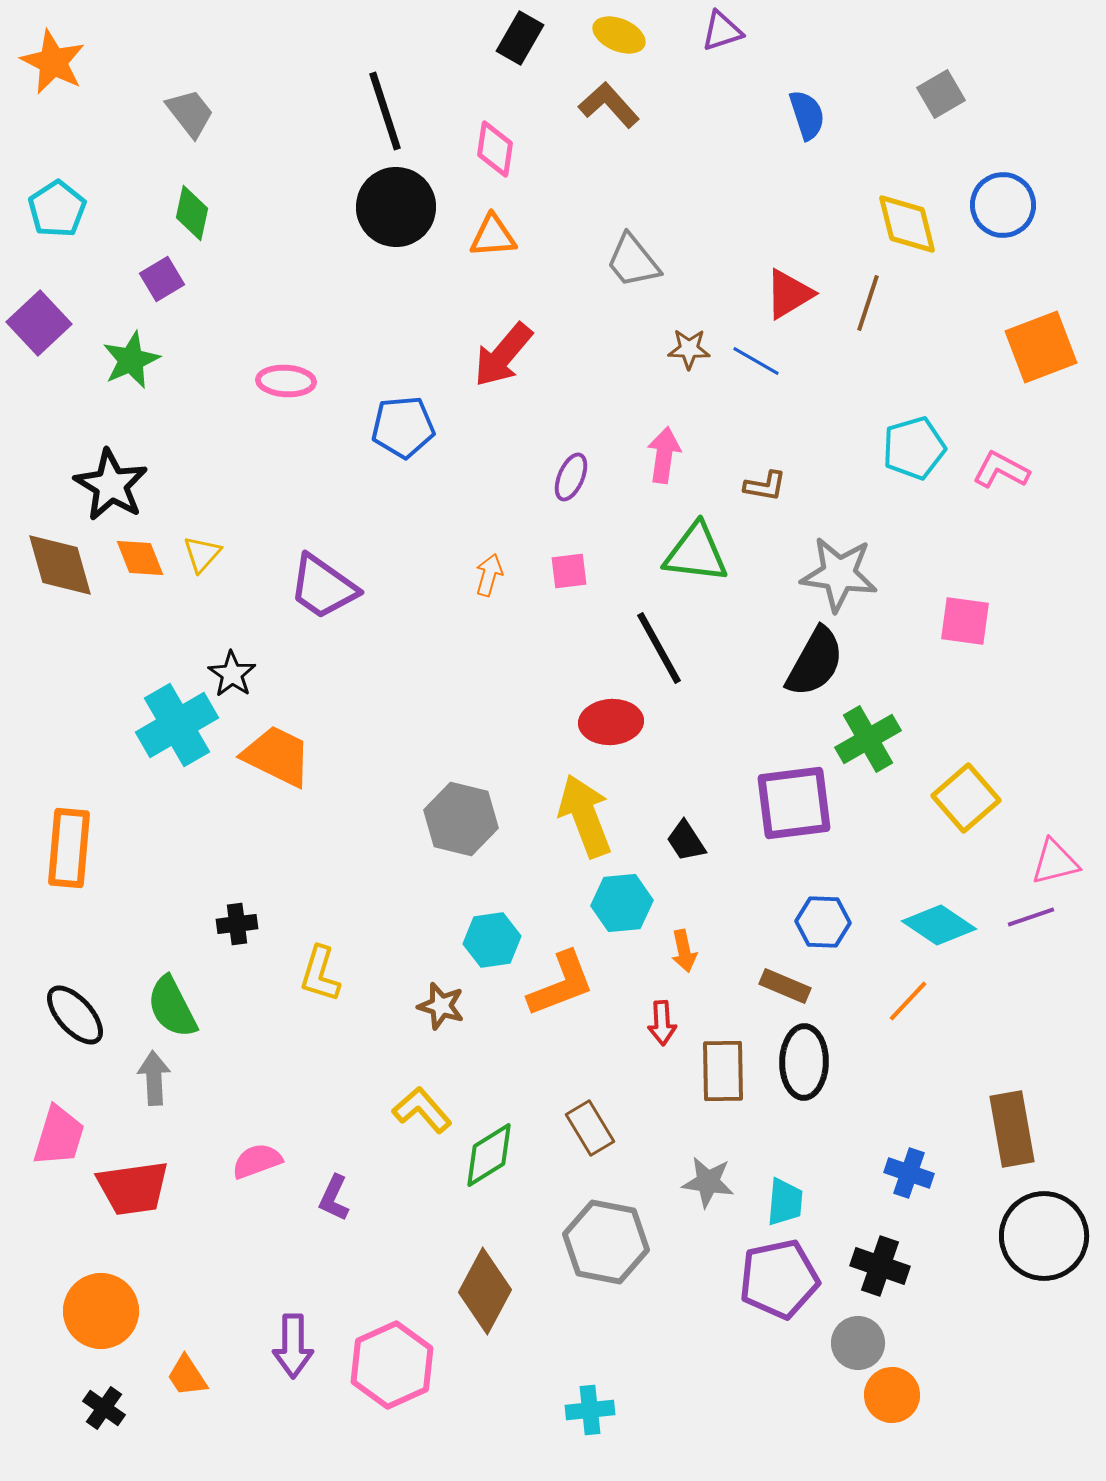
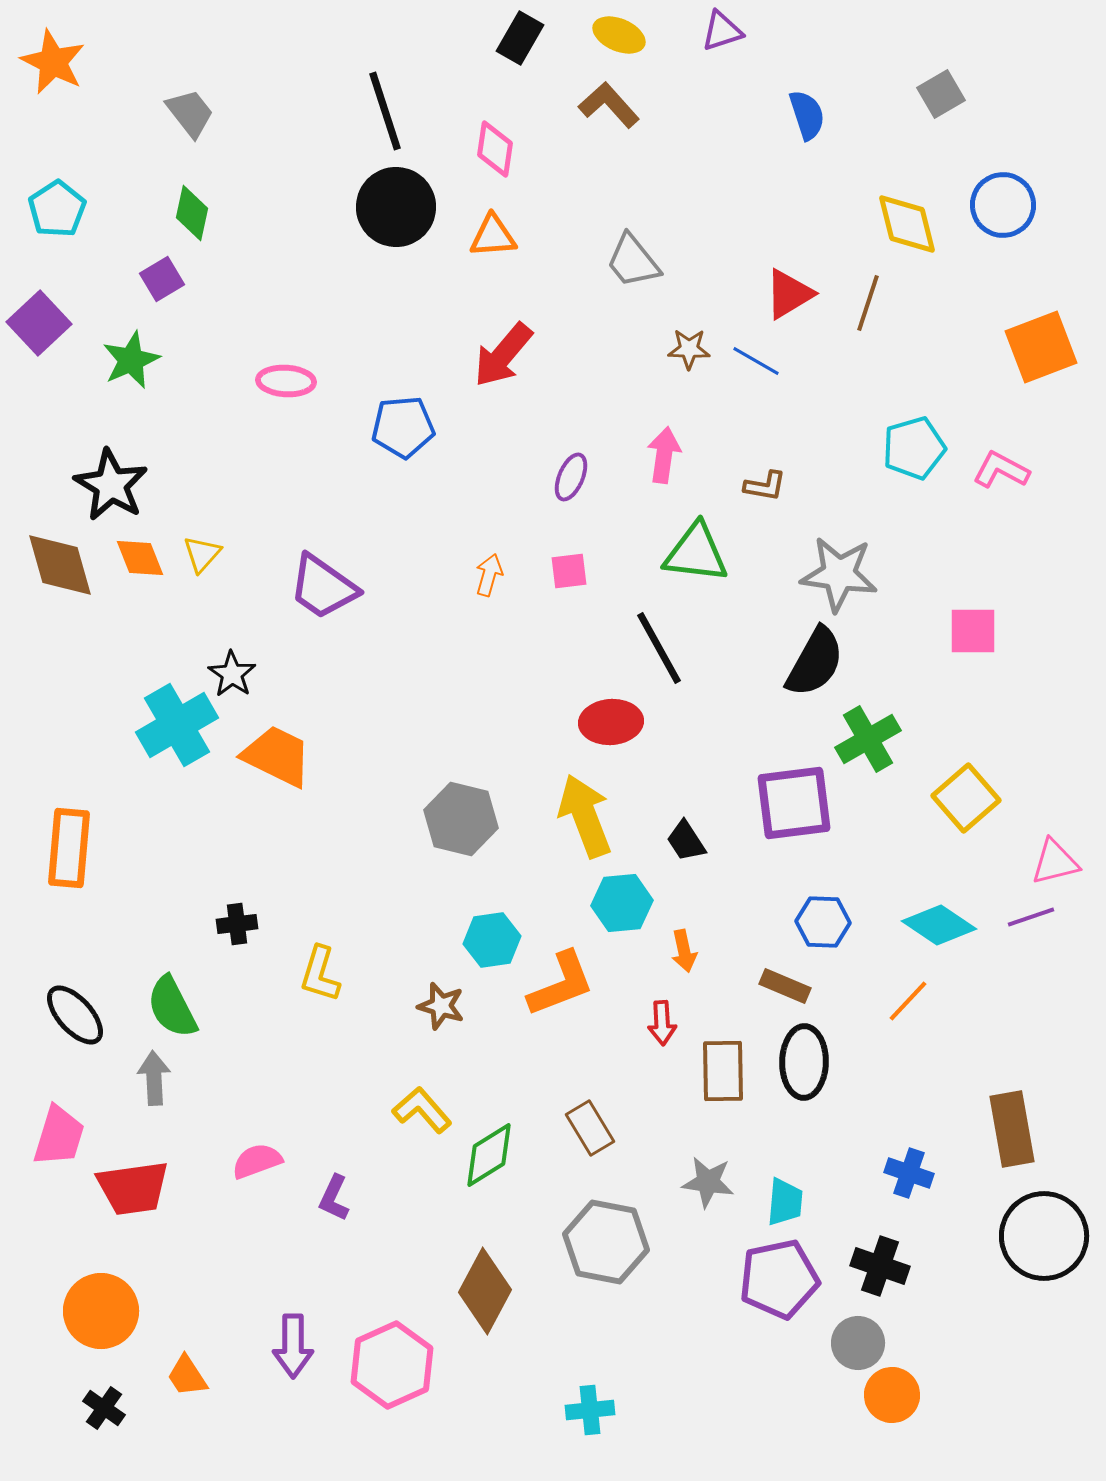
pink square at (965, 621): moved 8 px right, 10 px down; rotated 8 degrees counterclockwise
